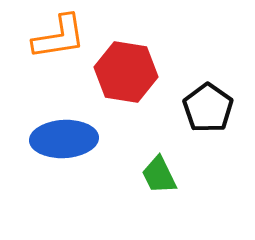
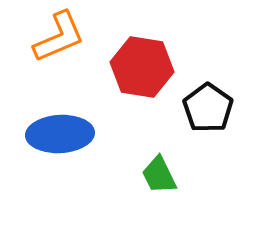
orange L-shape: rotated 14 degrees counterclockwise
red hexagon: moved 16 px right, 5 px up
blue ellipse: moved 4 px left, 5 px up
